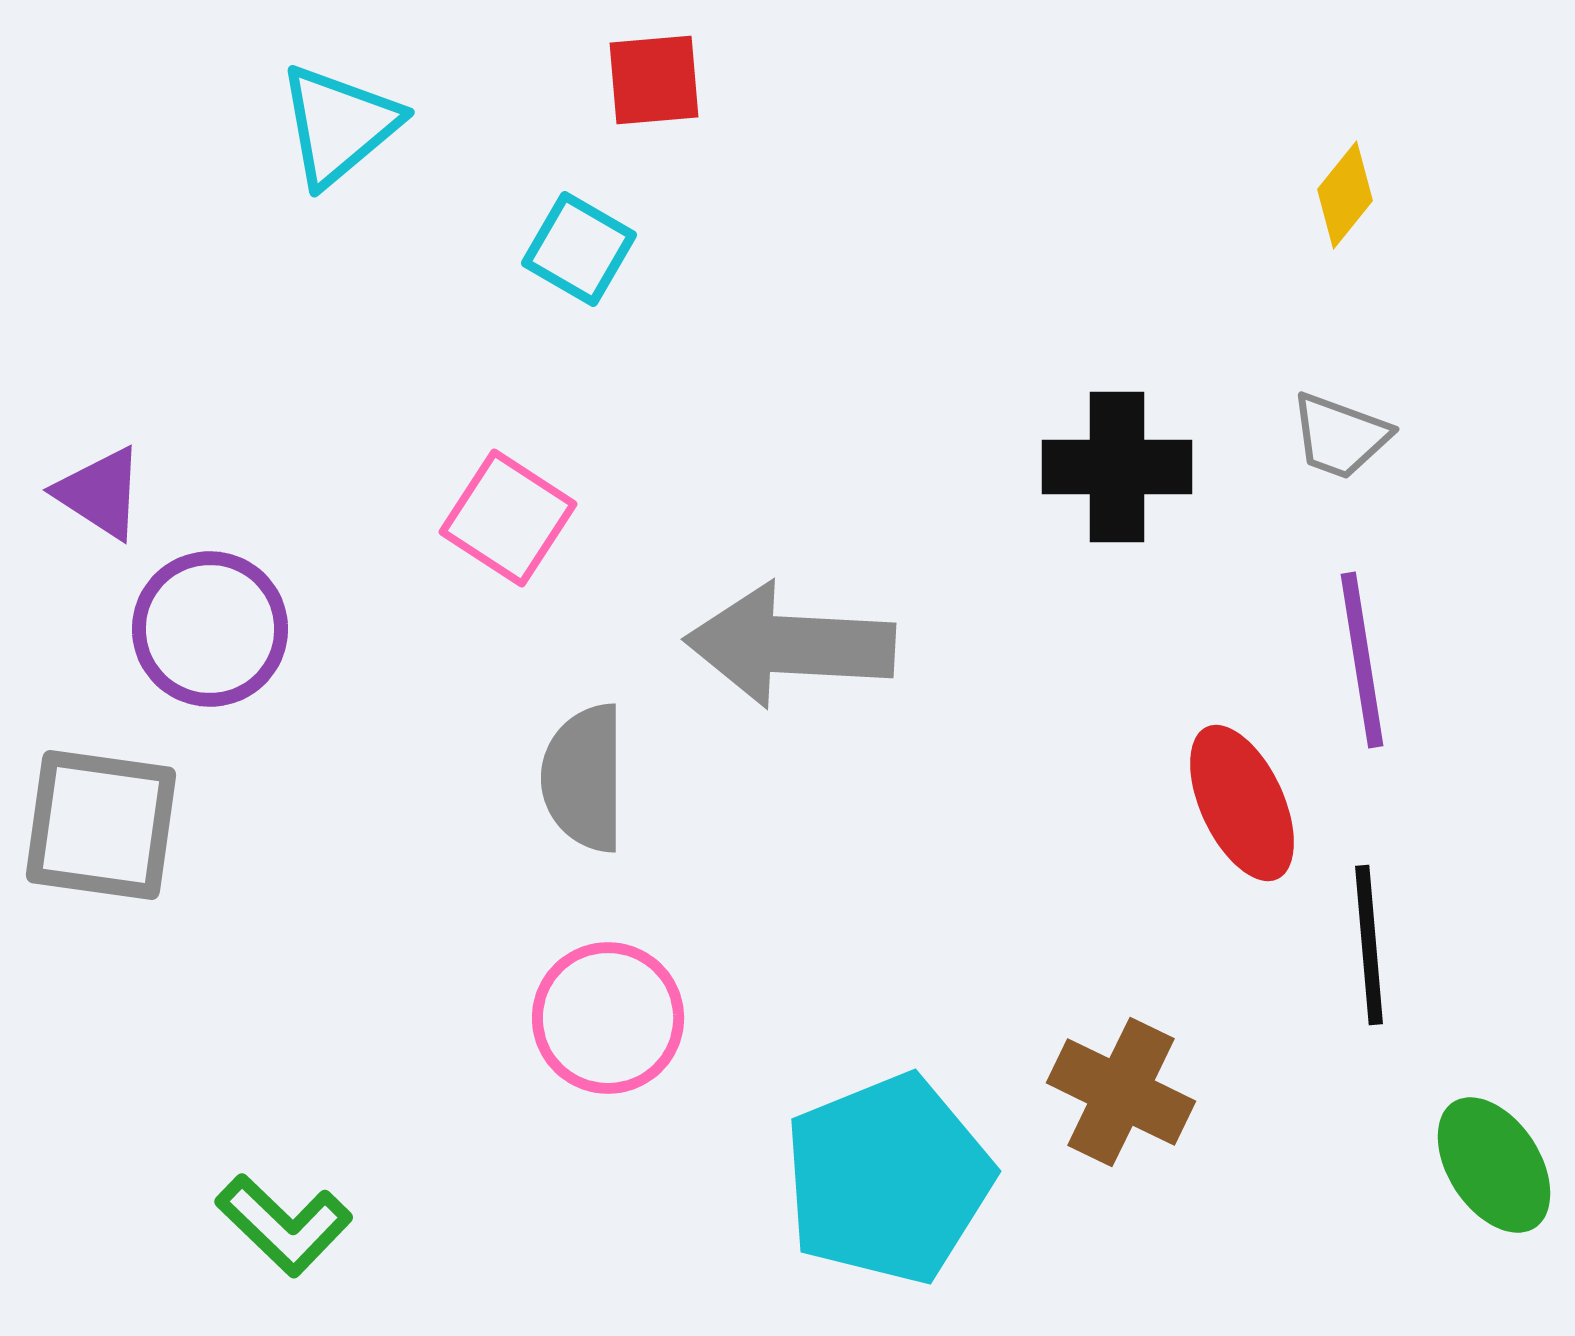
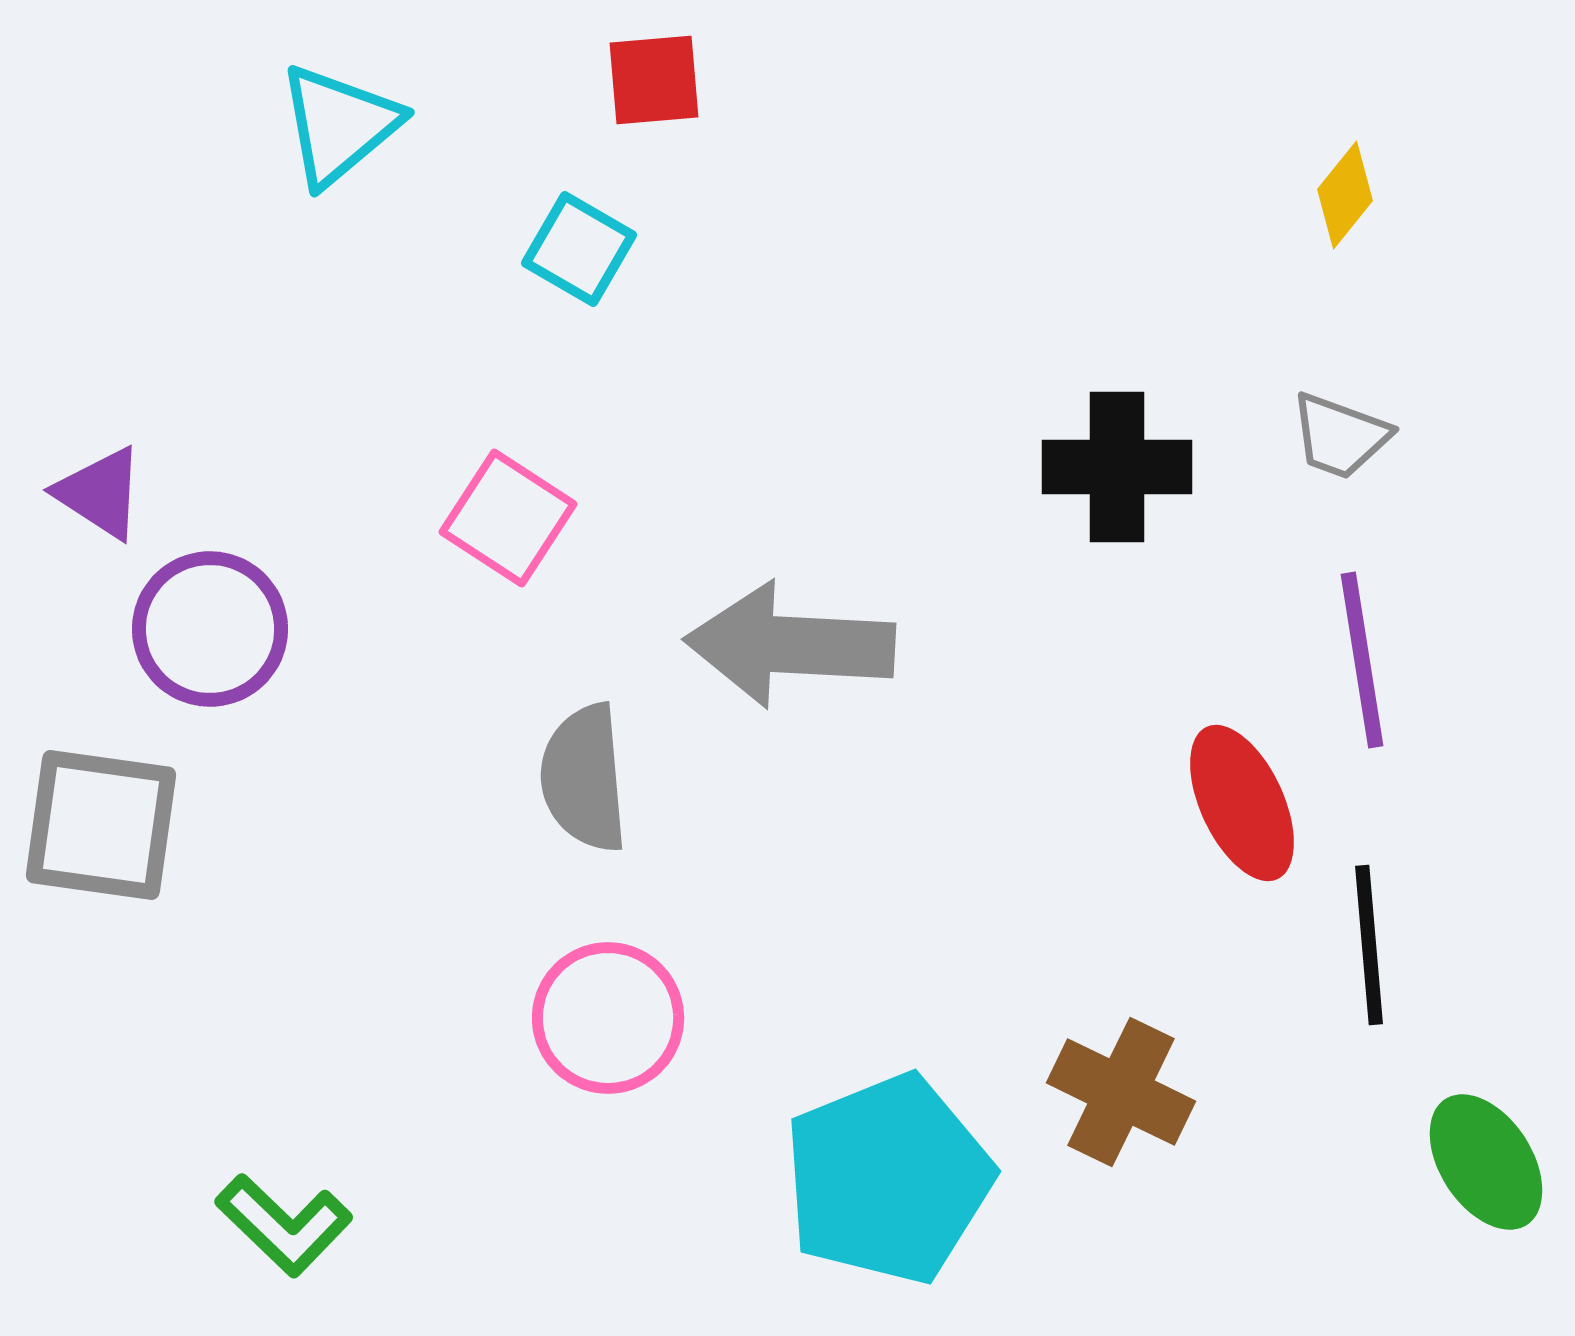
gray semicircle: rotated 5 degrees counterclockwise
green ellipse: moved 8 px left, 3 px up
